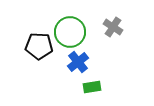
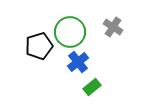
black pentagon: rotated 20 degrees counterclockwise
green rectangle: rotated 30 degrees counterclockwise
